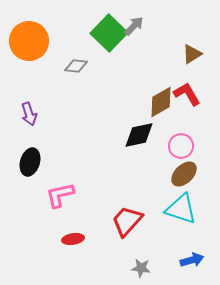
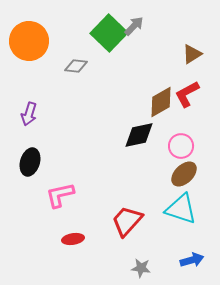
red L-shape: rotated 88 degrees counterclockwise
purple arrow: rotated 35 degrees clockwise
